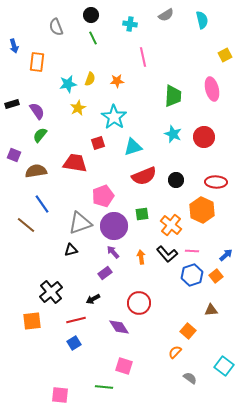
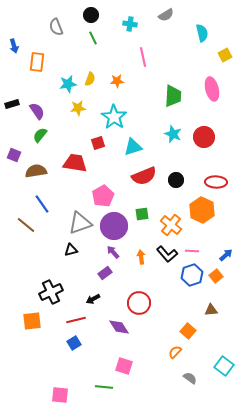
cyan semicircle at (202, 20): moved 13 px down
yellow star at (78, 108): rotated 21 degrees clockwise
pink pentagon at (103, 196): rotated 10 degrees counterclockwise
black cross at (51, 292): rotated 15 degrees clockwise
